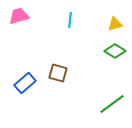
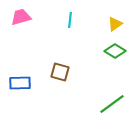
pink trapezoid: moved 2 px right, 1 px down
yellow triangle: rotated 21 degrees counterclockwise
brown square: moved 2 px right, 1 px up
blue rectangle: moved 5 px left; rotated 40 degrees clockwise
